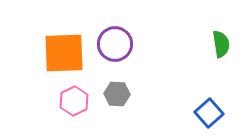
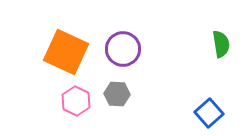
purple circle: moved 8 px right, 5 px down
orange square: moved 2 px right, 1 px up; rotated 27 degrees clockwise
pink hexagon: moved 2 px right; rotated 8 degrees counterclockwise
